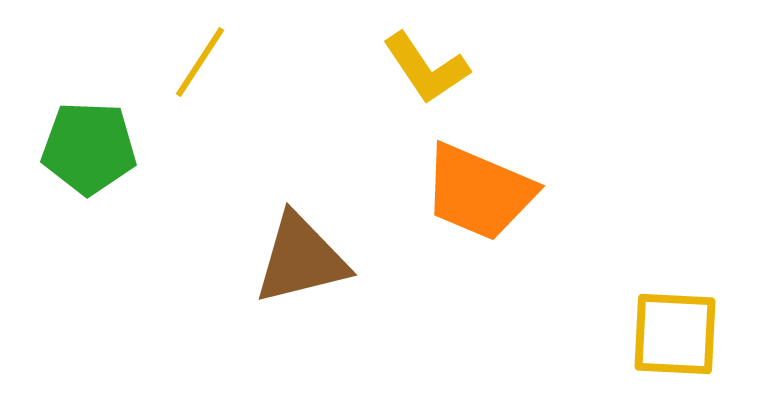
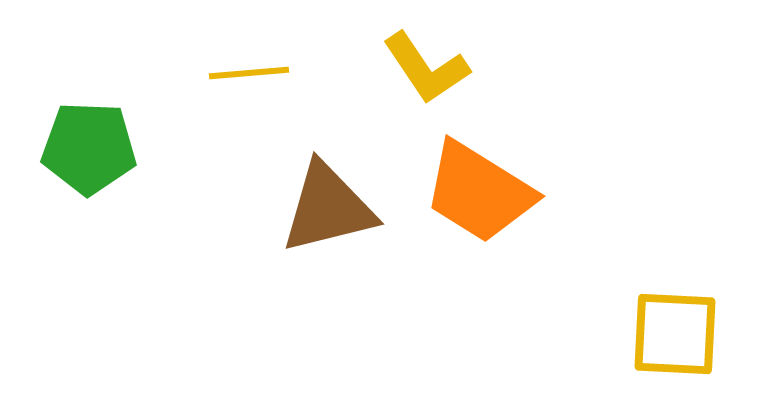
yellow line: moved 49 px right, 11 px down; rotated 52 degrees clockwise
orange trapezoid: rotated 9 degrees clockwise
brown triangle: moved 27 px right, 51 px up
